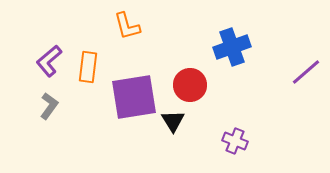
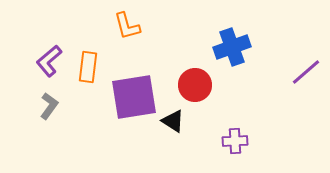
red circle: moved 5 px right
black triangle: rotated 25 degrees counterclockwise
purple cross: rotated 25 degrees counterclockwise
